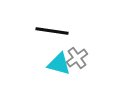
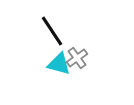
black line: rotated 48 degrees clockwise
